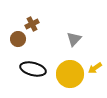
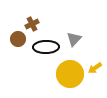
black ellipse: moved 13 px right, 22 px up; rotated 15 degrees counterclockwise
